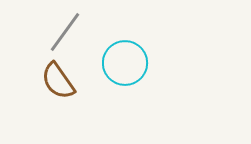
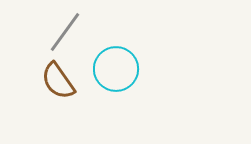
cyan circle: moved 9 px left, 6 px down
